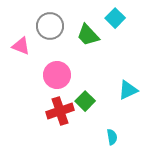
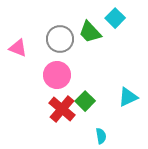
gray circle: moved 10 px right, 13 px down
green trapezoid: moved 2 px right, 3 px up
pink triangle: moved 3 px left, 2 px down
cyan triangle: moved 7 px down
red cross: moved 2 px right, 2 px up; rotated 32 degrees counterclockwise
cyan semicircle: moved 11 px left, 1 px up
